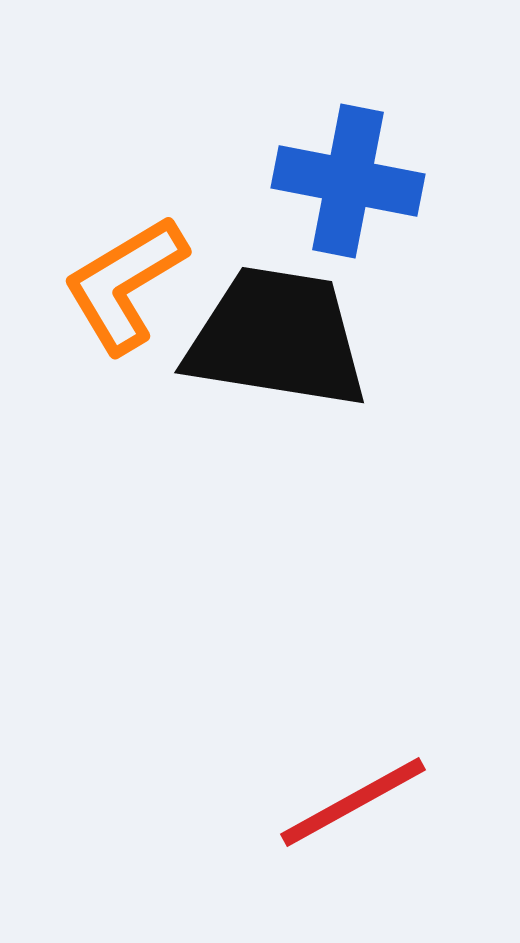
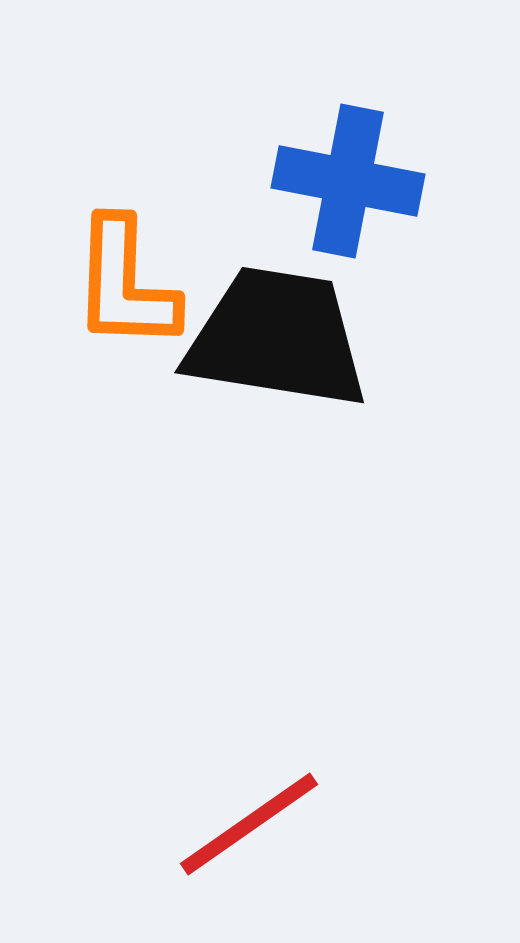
orange L-shape: rotated 57 degrees counterclockwise
red line: moved 104 px left, 22 px down; rotated 6 degrees counterclockwise
